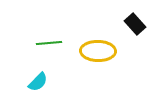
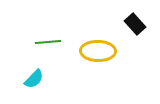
green line: moved 1 px left, 1 px up
cyan semicircle: moved 4 px left, 3 px up
